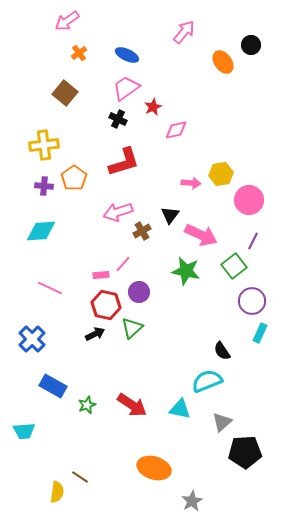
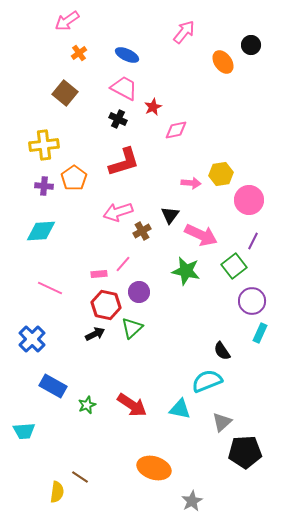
pink trapezoid at (126, 88): moved 2 px left; rotated 64 degrees clockwise
pink rectangle at (101, 275): moved 2 px left, 1 px up
